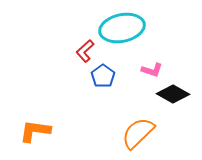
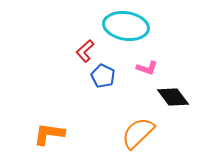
cyan ellipse: moved 4 px right, 2 px up; rotated 21 degrees clockwise
pink L-shape: moved 5 px left, 2 px up
blue pentagon: rotated 10 degrees counterclockwise
black diamond: moved 3 px down; rotated 24 degrees clockwise
orange L-shape: moved 14 px right, 3 px down
